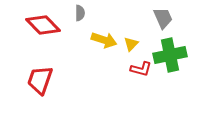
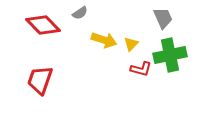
gray semicircle: rotated 56 degrees clockwise
